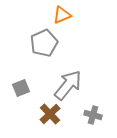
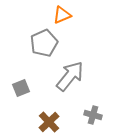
gray arrow: moved 2 px right, 9 px up
brown cross: moved 1 px left, 8 px down
